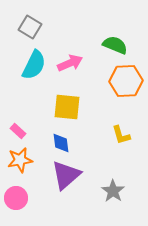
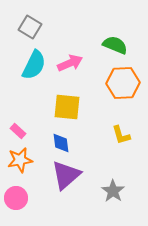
orange hexagon: moved 3 px left, 2 px down
